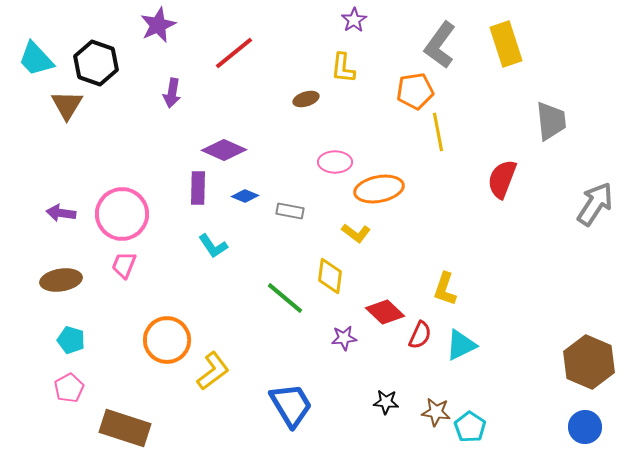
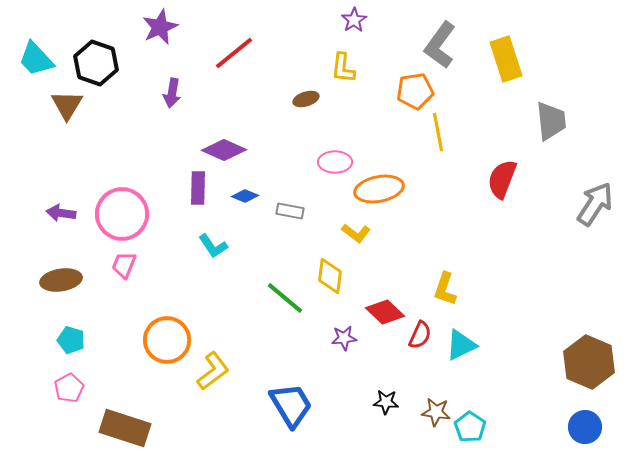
purple star at (158, 25): moved 2 px right, 2 px down
yellow rectangle at (506, 44): moved 15 px down
